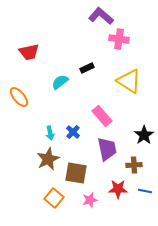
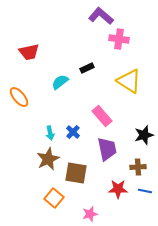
black star: rotated 18 degrees clockwise
brown cross: moved 4 px right, 2 px down
pink star: moved 14 px down
